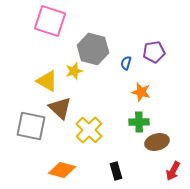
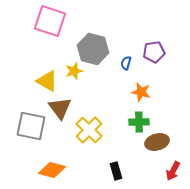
brown triangle: rotated 10 degrees clockwise
orange diamond: moved 10 px left
